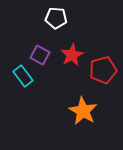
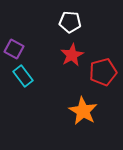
white pentagon: moved 14 px right, 4 px down
purple square: moved 26 px left, 6 px up
red pentagon: moved 2 px down
